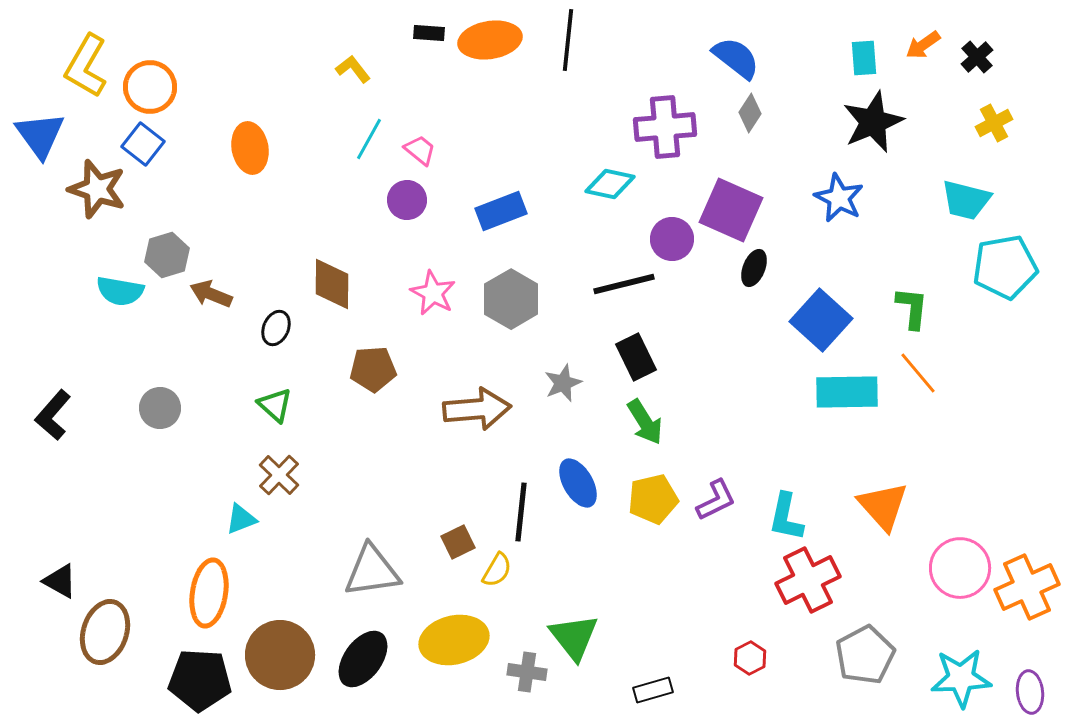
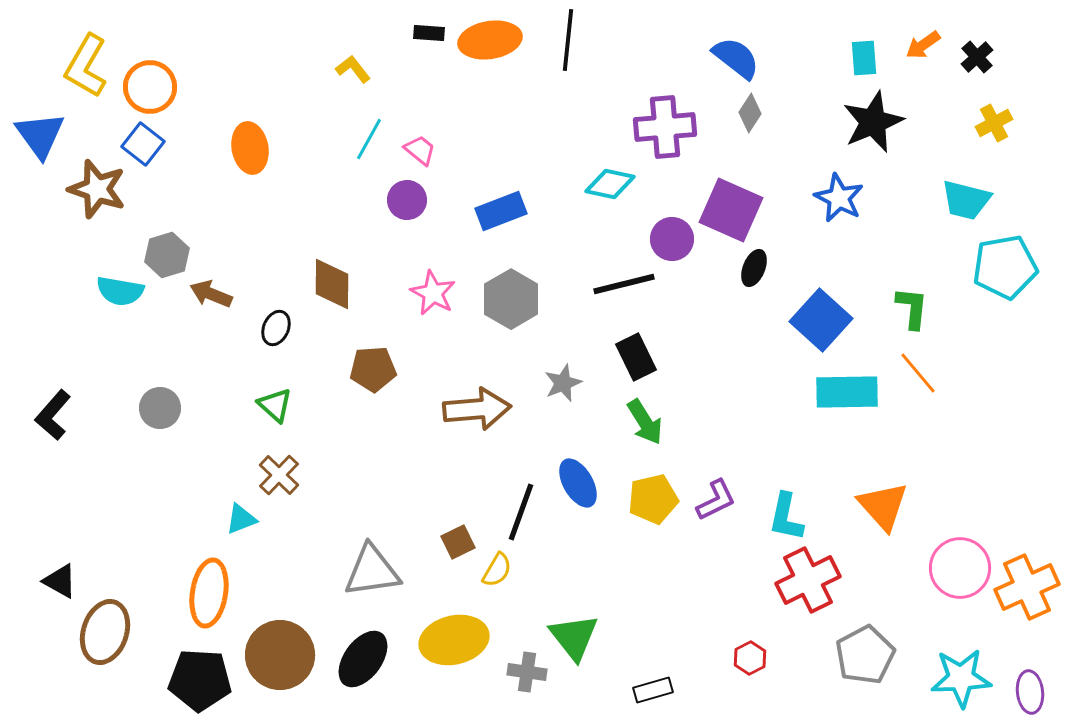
black line at (521, 512): rotated 14 degrees clockwise
